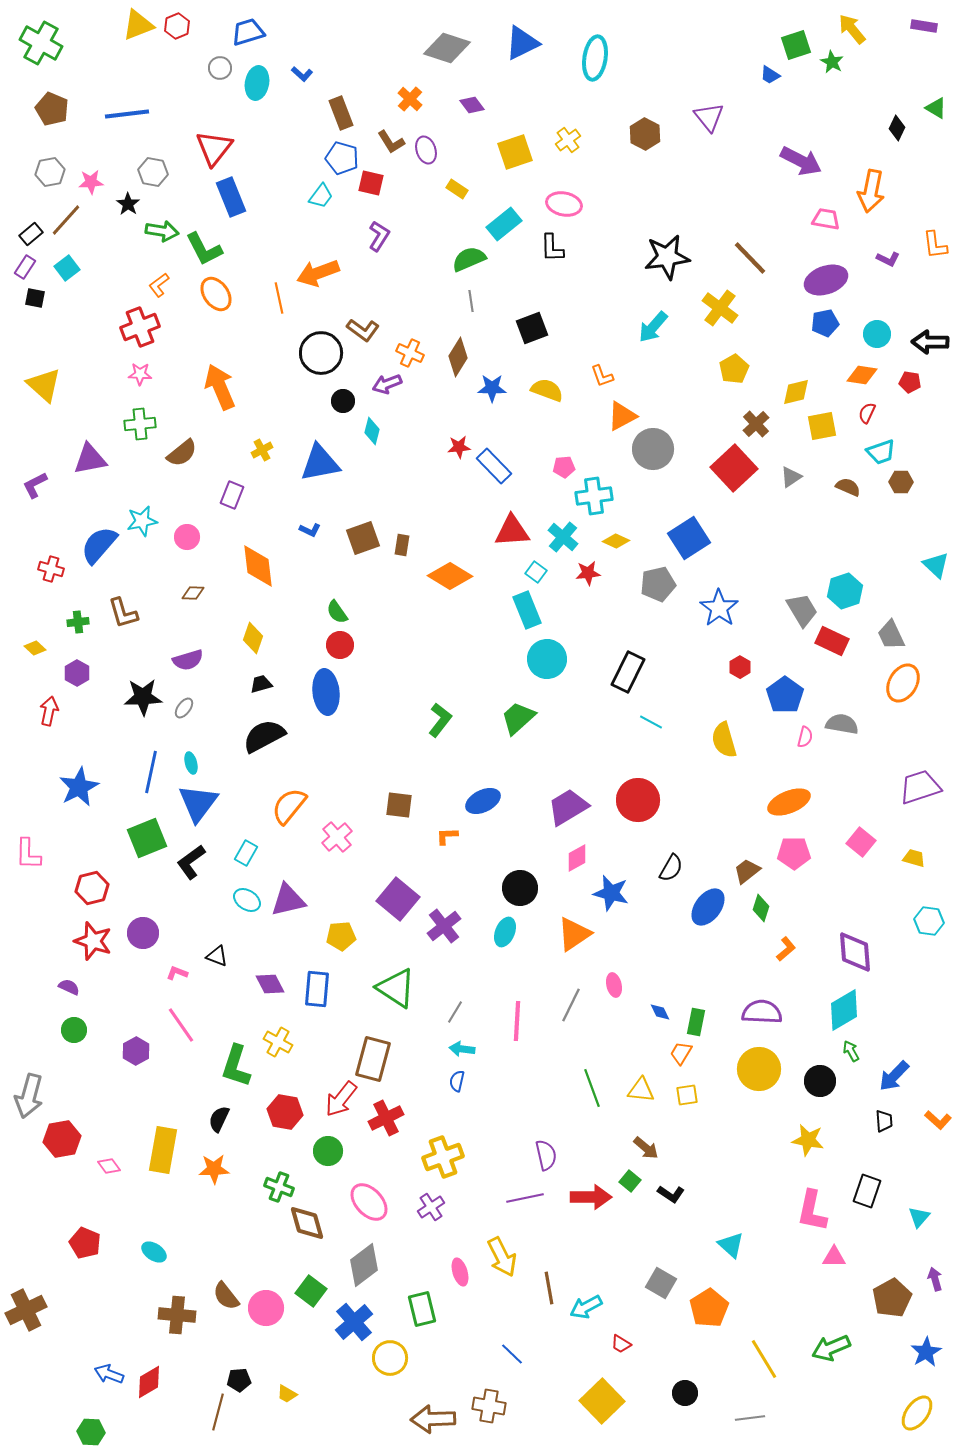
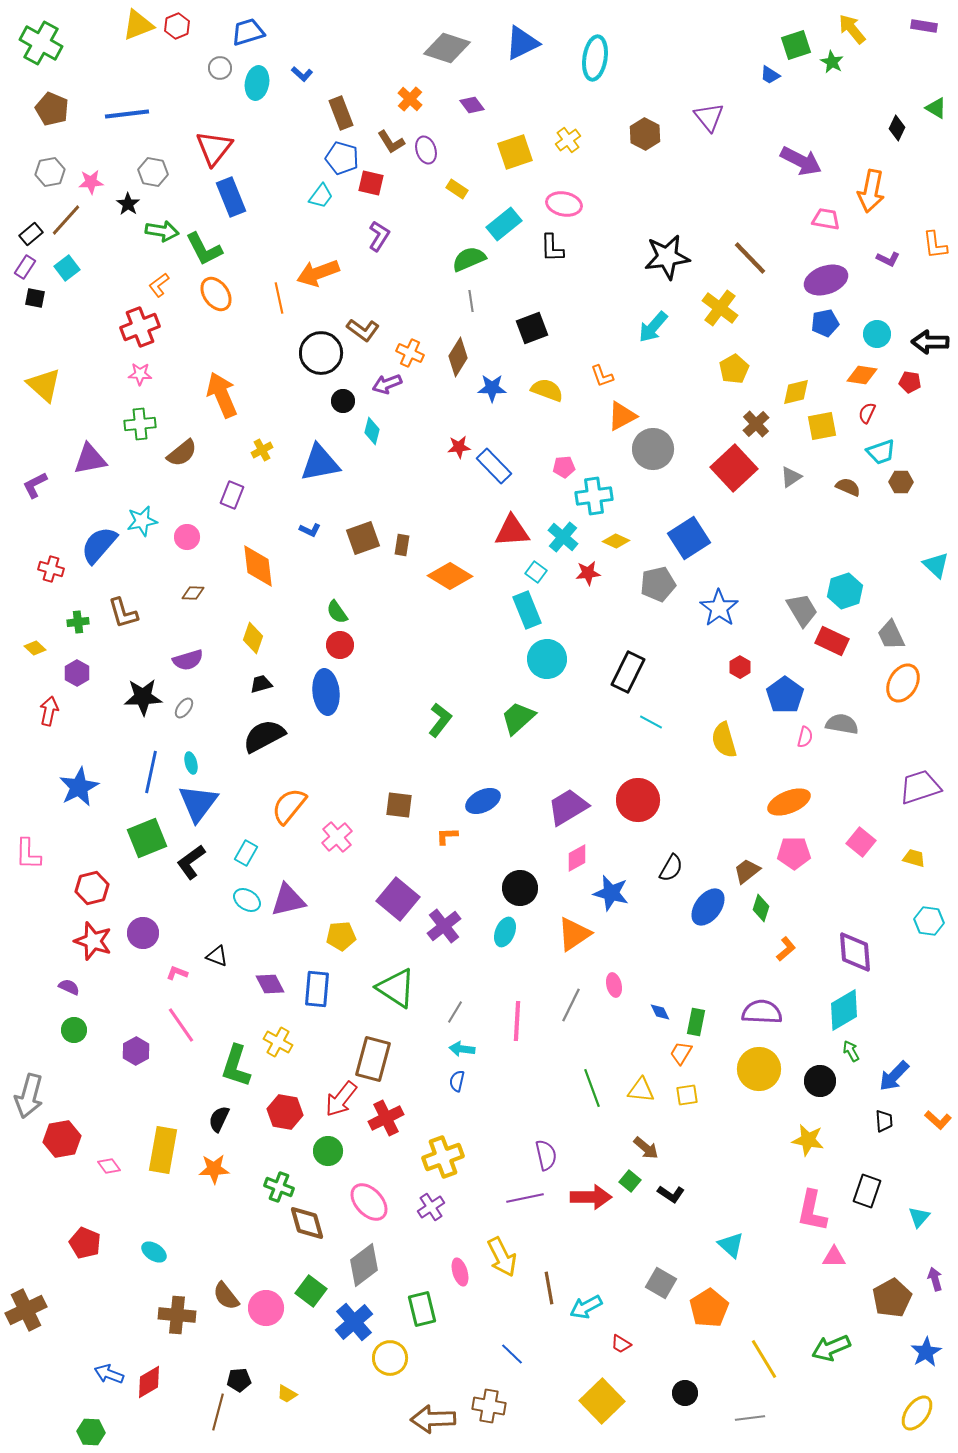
orange arrow at (220, 387): moved 2 px right, 8 px down
